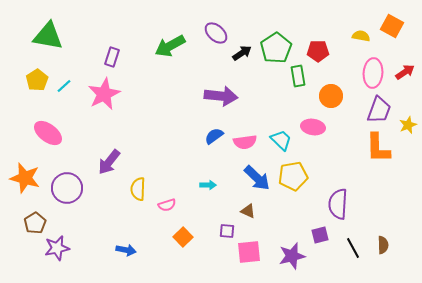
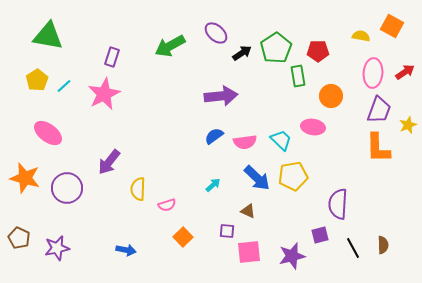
purple arrow at (221, 96): rotated 12 degrees counterclockwise
cyan arrow at (208, 185): moved 5 px right; rotated 42 degrees counterclockwise
brown pentagon at (35, 223): moved 16 px left, 15 px down; rotated 15 degrees counterclockwise
